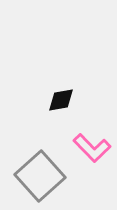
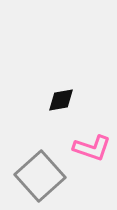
pink L-shape: rotated 27 degrees counterclockwise
